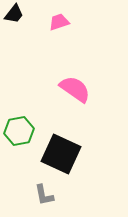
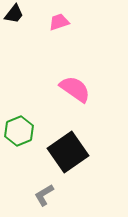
green hexagon: rotated 12 degrees counterclockwise
black square: moved 7 px right, 2 px up; rotated 30 degrees clockwise
gray L-shape: rotated 70 degrees clockwise
